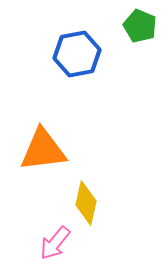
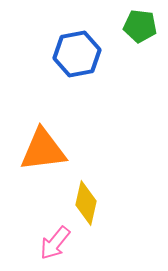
green pentagon: rotated 16 degrees counterclockwise
